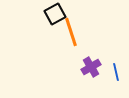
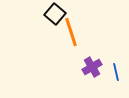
black square: rotated 20 degrees counterclockwise
purple cross: moved 1 px right
